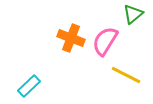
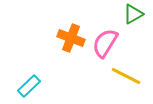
green triangle: rotated 10 degrees clockwise
pink semicircle: moved 2 px down
yellow line: moved 1 px down
